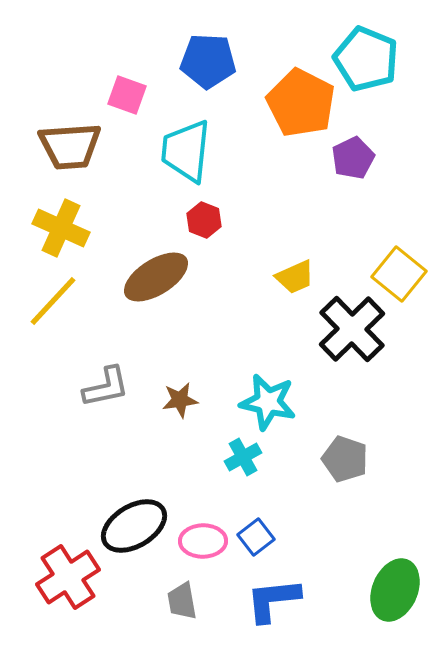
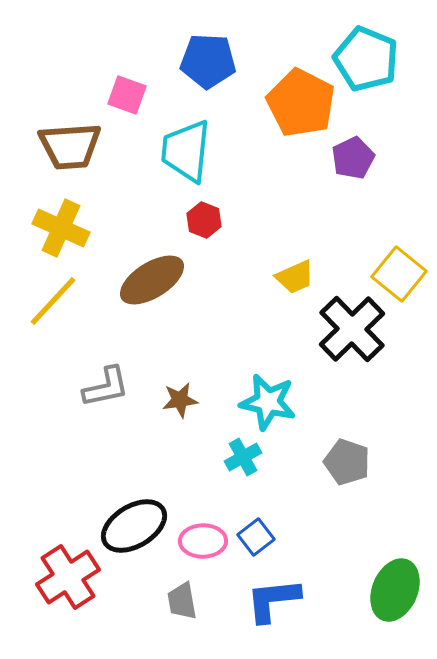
brown ellipse: moved 4 px left, 3 px down
gray pentagon: moved 2 px right, 3 px down
